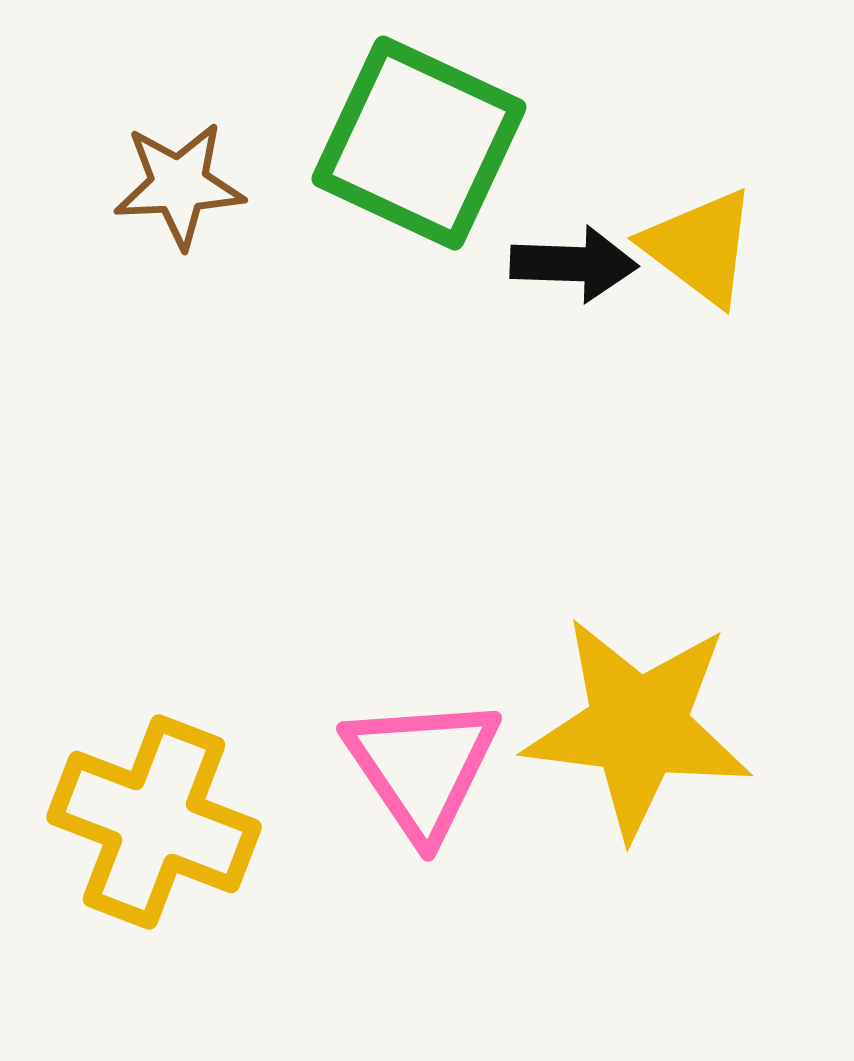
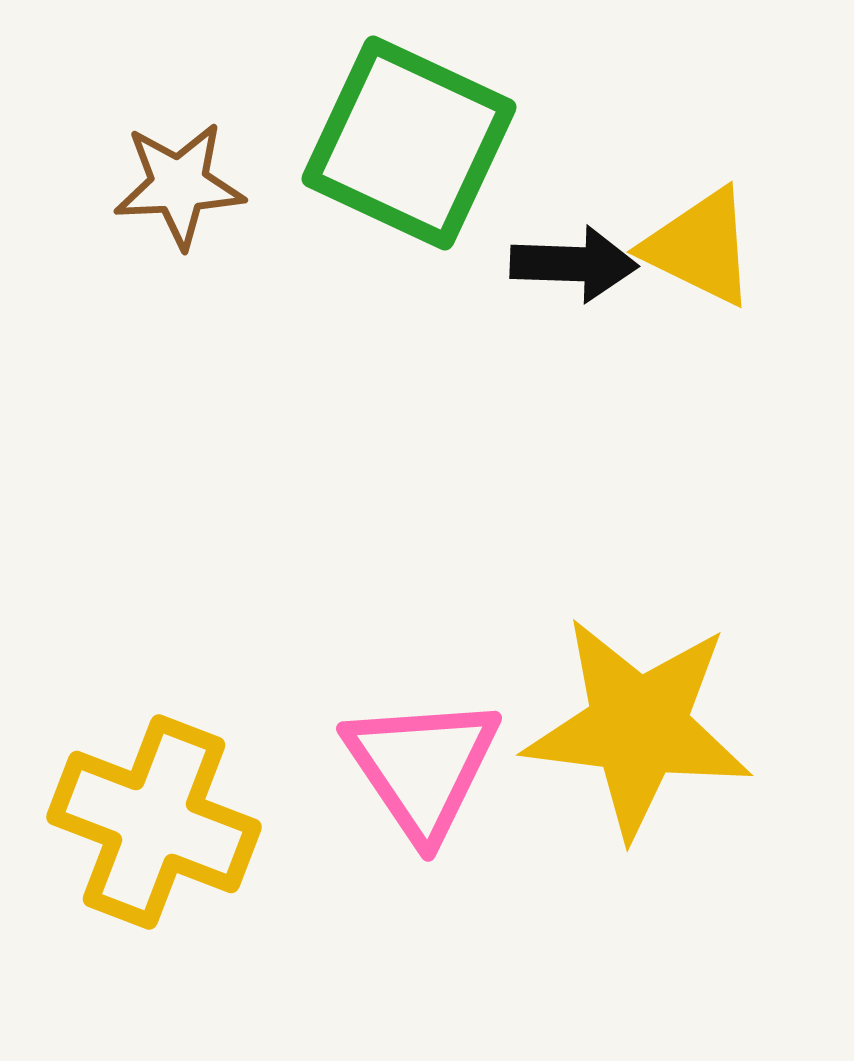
green square: moved 10 px left
yellow triangle: rotated 11 degrees counterclockwise
